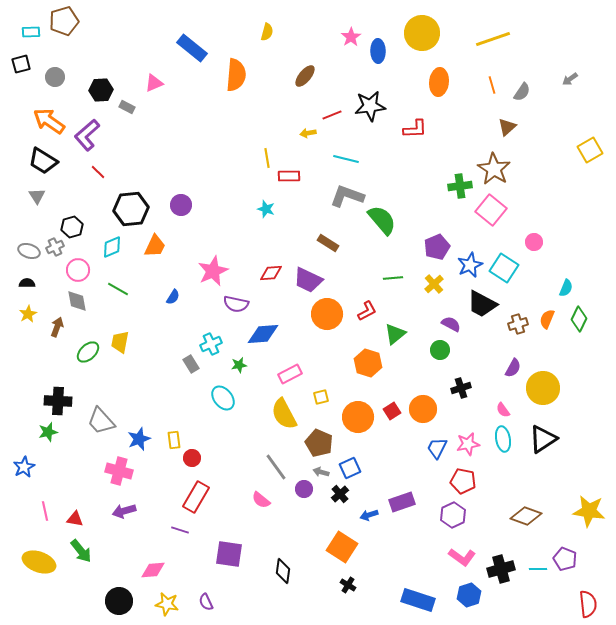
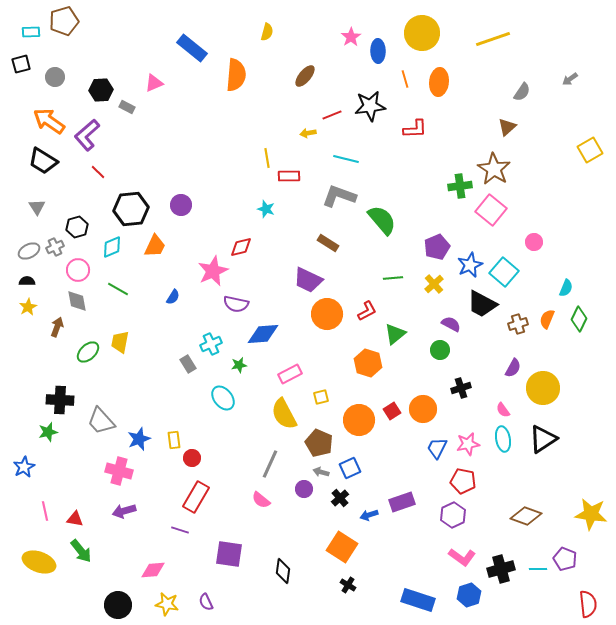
orange line at (492, 85): moved 87 px left, 6 px up
gray triangle at (37, 196): moved 11 px down
gray L-shape at (347, 196): moved 8 px left
black hexagon at (72, 227): moved 5 px right
gray ellipse at (29, 251): rotated 45 degrees counterclockwise
cyan square at (504, 268): moved 4 px down; rotated 8 degrees clockwise
red diamond at (271, 273): moved 30 px left, 26 px up; rotated 10 degrees counterclockwise
black semicircle at (27, 283): moved 2 px up
yellow star at (28, 314): moved 7 px up
gray rectangle at (191, 364): moved 3 px left
black cross at (58, 401): moved 2 px right, 1 px up
orange circle at (358, 417): moved 1 px right, 3 px down
gray line at (276, 467): moved 6 px left, 3 px up; rotated 60 degrees clockwise
black cross at (340, 494): moved 4 px down
yellow star at (589, 511): moved 2 px right, 3 px down
black circle at (119, 601): moved 1 px left, 4 px down
